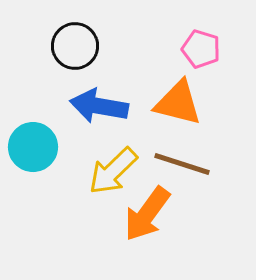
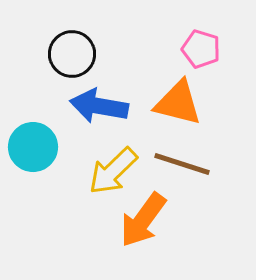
black circle: moved 3 px left, 8 px down
orange arrow: moved 4 px left, 6 px down
